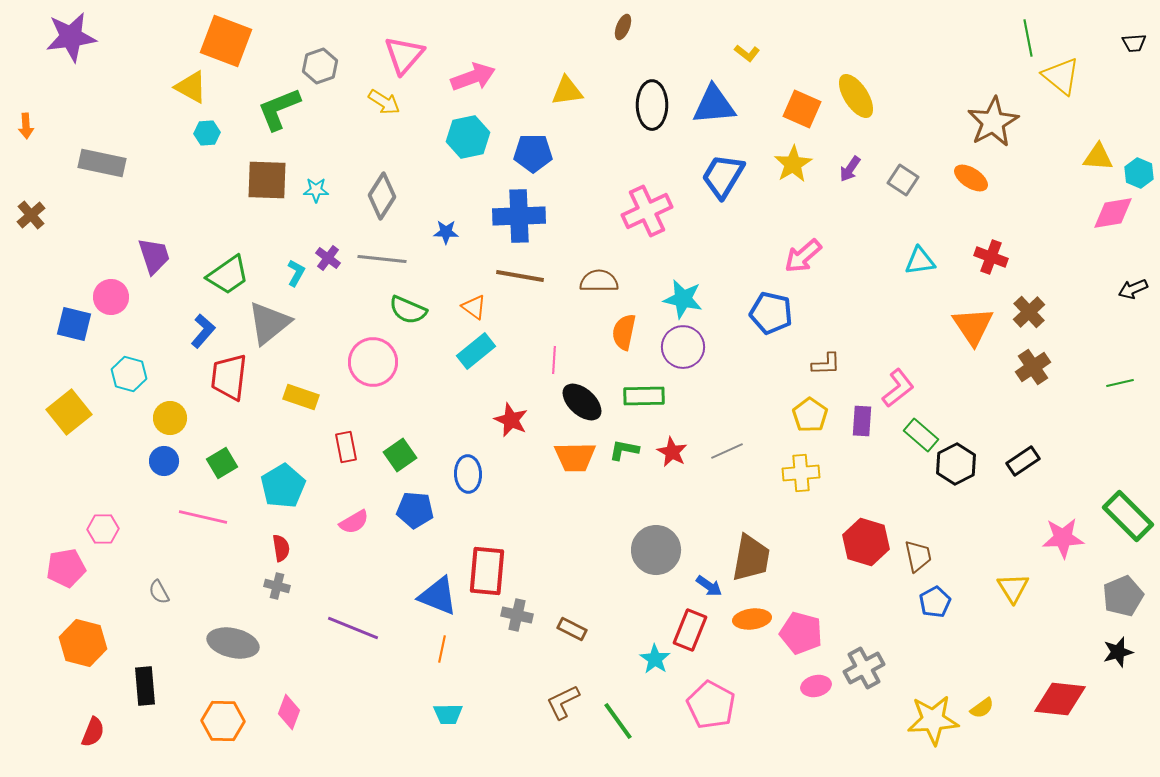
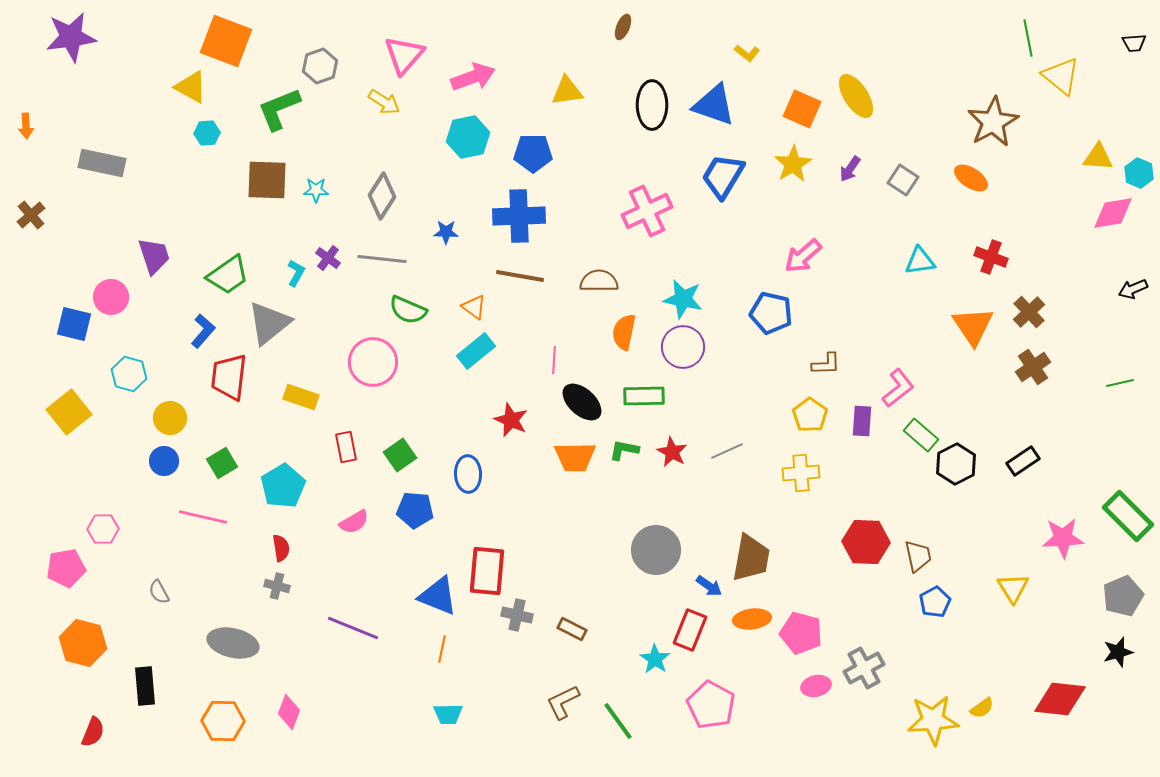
blue triangle at (714, 105): rotated 24 degrees clockwise
red hexagon at (866, 542): rotated 15 degrees counterclockwise
